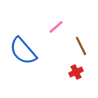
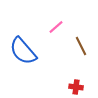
red cross: moved 15 px down; rotated 32 degrees clockwise
